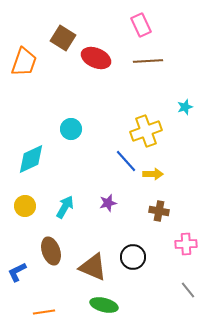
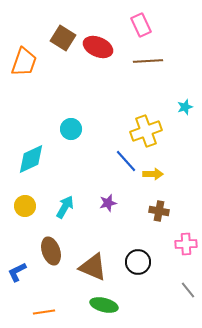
red ellipse: moved 2 px right, 11 px up
black circle: moved 5 px right, 5 px down
